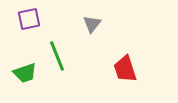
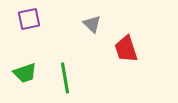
gray triangle: rotated 24 degrees counterclockwise
green line: moved 8 px right, 22 px down; rotated 12 degrees clockwise
red trapezoid: moved 1 px right, 20 px up
